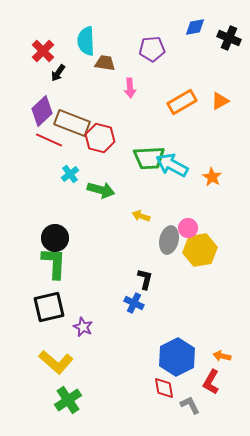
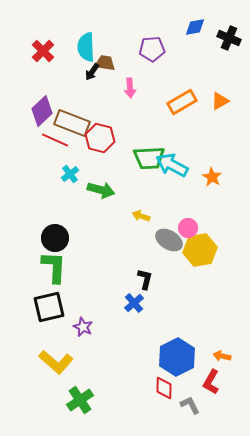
cyan semicircle: moved 6 px down
black arrow: moved 34 px right, 1 px up
red line: moved 6 px right
gray ellipse: rotated 72 degrees counterclockwise
green L-shape: moved 4 px down
blue cross: rotated 24 degrees clockwise
red diamond: rotated 10 degrees clockwise
green cross: moved 12 px right
